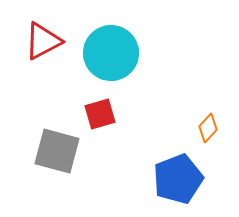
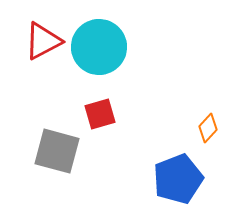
cyan circle: moved 12 px left, 6 px up
